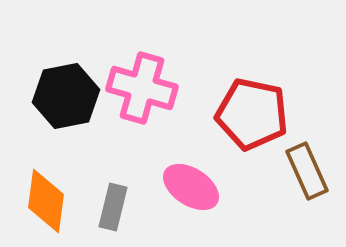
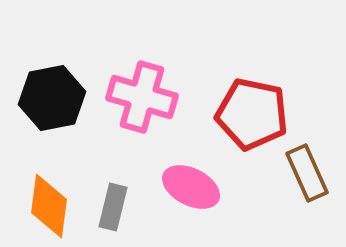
pink cross: moved 9 px down
black hexagon: moved 14 px left, 2 px down
brown rectangle: moved 2 px down
pink ellipse: rotated 6 degrees counterclockwise
orange diamond: moved 3 px right, 5 px down
